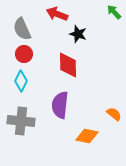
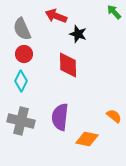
red arrow: moved 1 px left, 2 px down
purple semicircle: moved 12 px down
orange semicircle: moved 2 px down
gray cross: rotated 8 degrees clockwise
orange diamond: moved 3 px down
